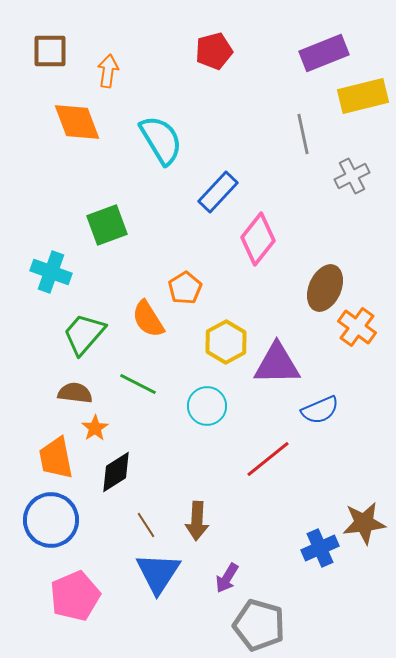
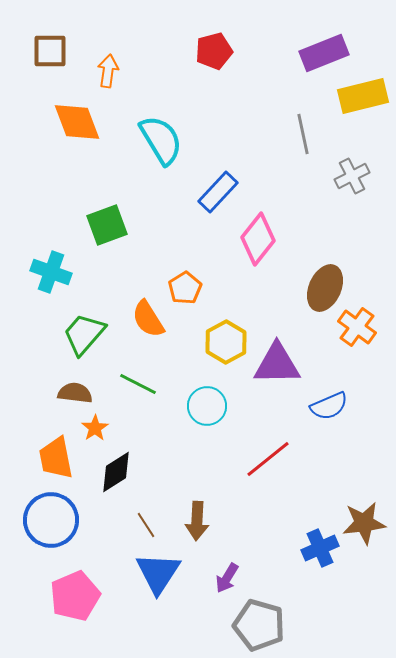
blue semicircle: moved 9 px right, 4 px up
